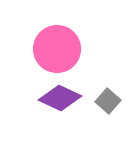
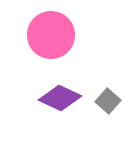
pink circle: moved 6 px left, 14 px up
